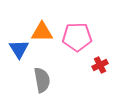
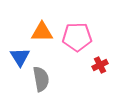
blue triangle: moved 1 px right, 8 px down
gray semicircle: moved 1 px left, 1 px up
